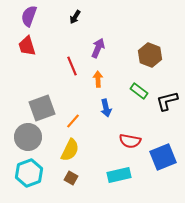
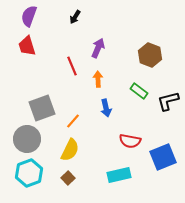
black L-shape: moved 1 px right
gray circle: moved 1 px left, 2 px down
brown square: moved 3 px left; rotated 16 degrees clockwise
